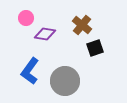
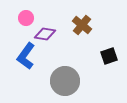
black square: moved 14 px right, 8 px down
blue L-shape: moved 4 px left, 15 px up
